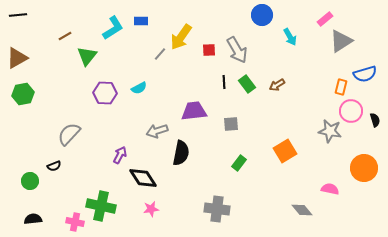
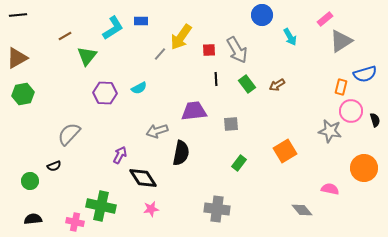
black line at (224, 82): moved 8 px left, 3 px up
